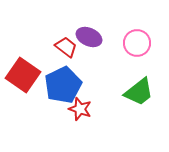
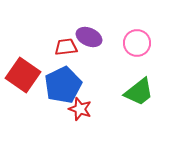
red trapezoid: rotated 45 degrees counterclockwise
